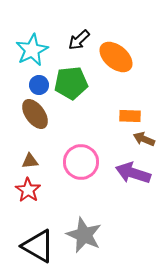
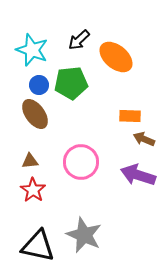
cyan star: rotated 24 degrees counterclockwise
purple arrow: moved 5 px right, 2 px down
red star: moved 5 px right
black triangle: rotated 18 degrees counterclockwise
